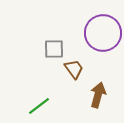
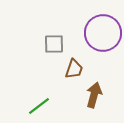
gray square: moved 5 px up
brown trapezoid: rotated 55 degrees clockwise
brown arrow: moved 4 px left
